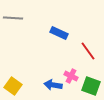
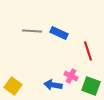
gray line: moved 19 px right, 13 px down
red line: rotated 18 degrees clockwise
